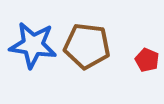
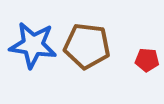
red pentagon: rotated 20 degrees counterclockwise
